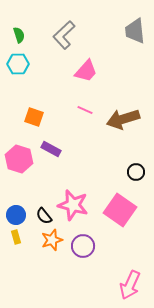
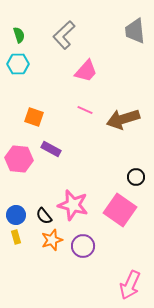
pink hexagon: rotated 12 degrees counterclockwise
black circle: moved 5 px down
